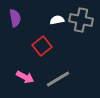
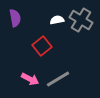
gray cross: rotated 20 degrees clockwise
pink arrow: moved 5 px right, 2 px down
